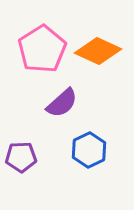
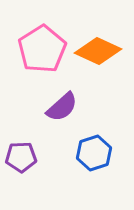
purple semicircle: moved 4 px down
blue hexagon: moved 5 px right, 3 px down; rotated 8 degrees clockwise
